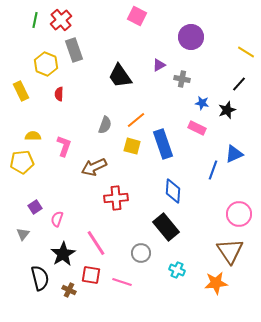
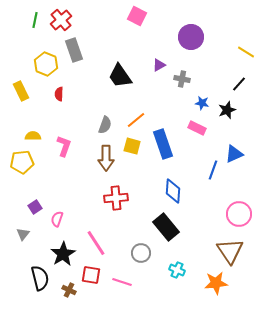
brown arrow at (94, 167): moved 12 px right, 9 px up; rotated 65 degrees counterclockwise
